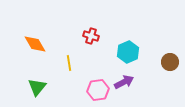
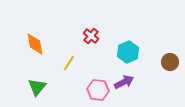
red cross: rotated 21 degrees clockwise
orange diamond: rotated 20 degrees clockwise
yellow line: rotated 42 degrees clockwise
pink hexagon: rotated 15 degrees clockwise
